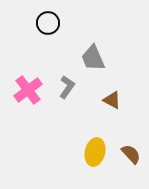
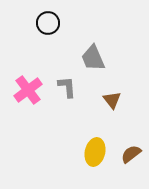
gray L-shape: rotated 40 degrees counterclockwise
brown triangle: rotated 24 degrees clockwise
brown semicircle: rotated 85 degrees counterclockwise
